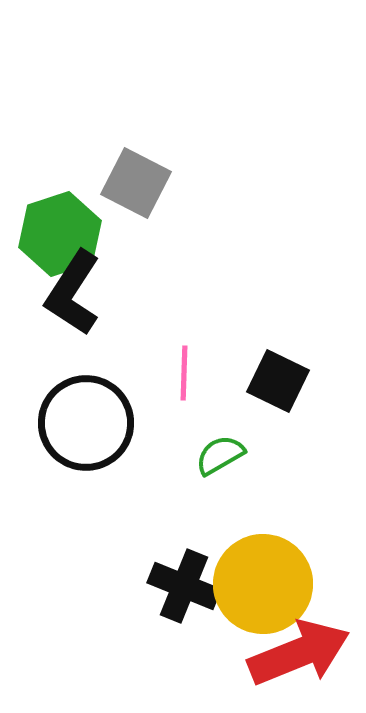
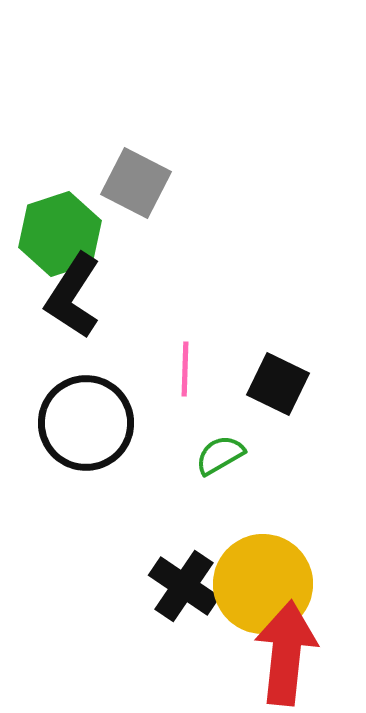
black L-shape: moved 3 px down
pink line: moved 1 px right, 4 px up
black square: moved 3 px down
black cross: rotated 12 degrees clockwise
red arrow: moved 13 px left; rotated 62 degrees counterclockwise
